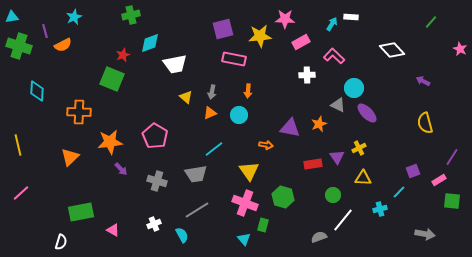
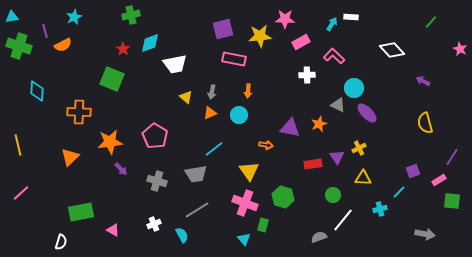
red star at (123, 55): moved 6 px up; rotated 16 degrees counterclockwise
